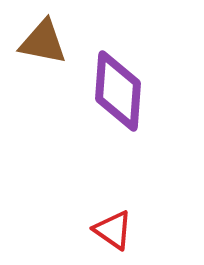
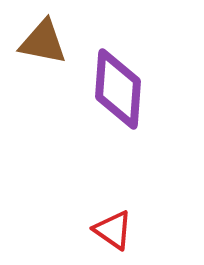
purple diamond: moved 2 px up
